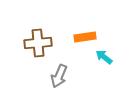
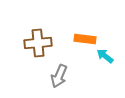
orange rectangle: moved 2 px down; rotated 15 degrees clockwise
cyan arrow: moved 1 px right, 1 px up
